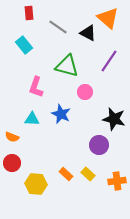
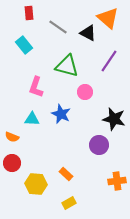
yellow rectangle: moved 19 px left, 29 px down; rotated 72 degrees counterclockwise
